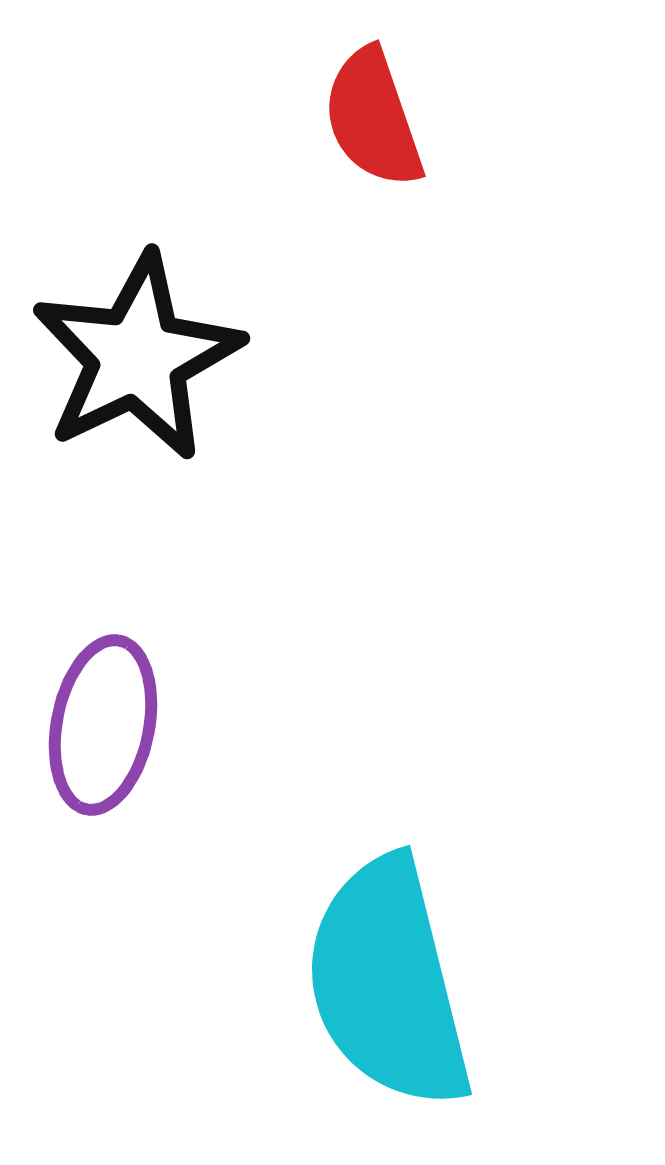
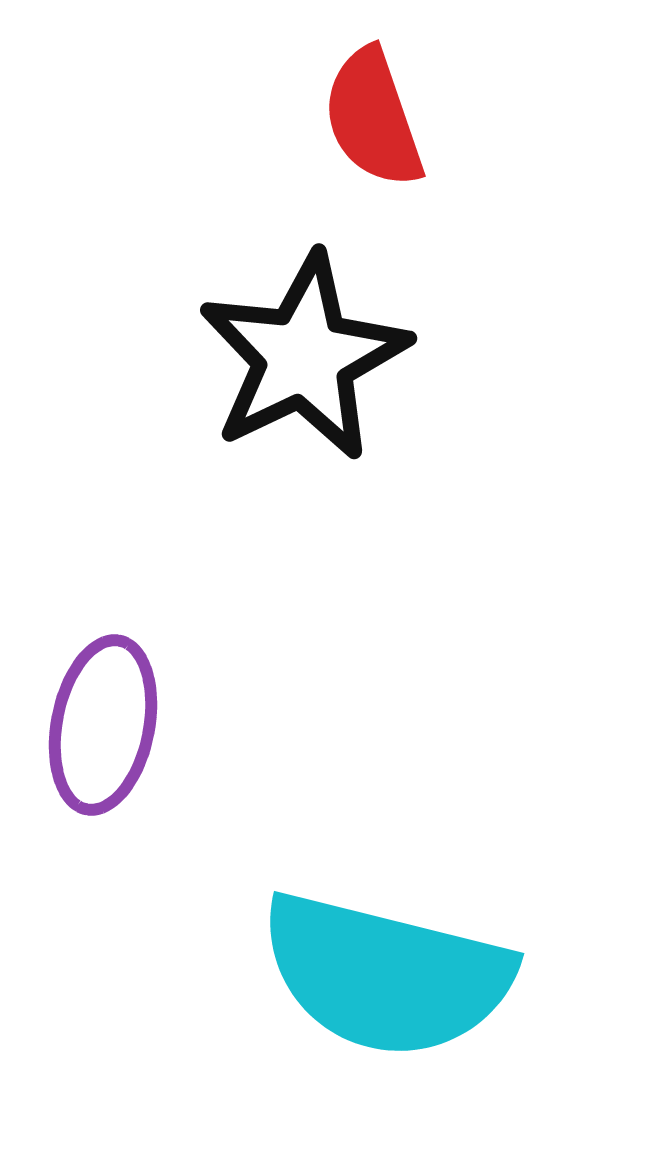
black star: moved 167 px right
cyan semicircle: moved 2 px left, 8 px up; rotated 62 degrees counterclockwise
